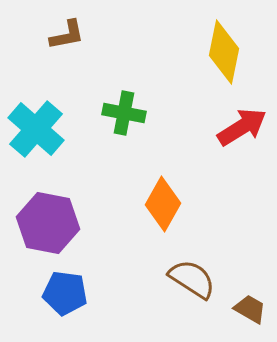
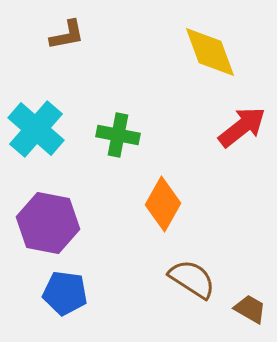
yellow diamond: moved 14 px left; rotated 32 degrees counterclockwise
green cross: moved 6 px left, 22 px down
red arrow: rotated 6 degrees counterclockwise
